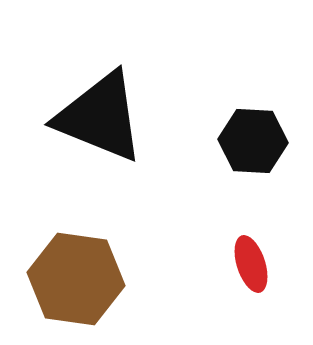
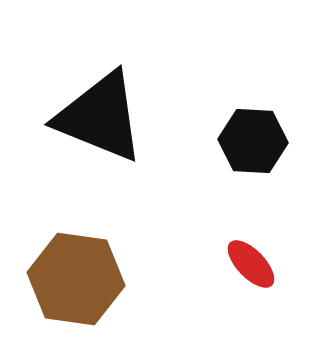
red ellipse: rotated 26 degrees counterclockwise
